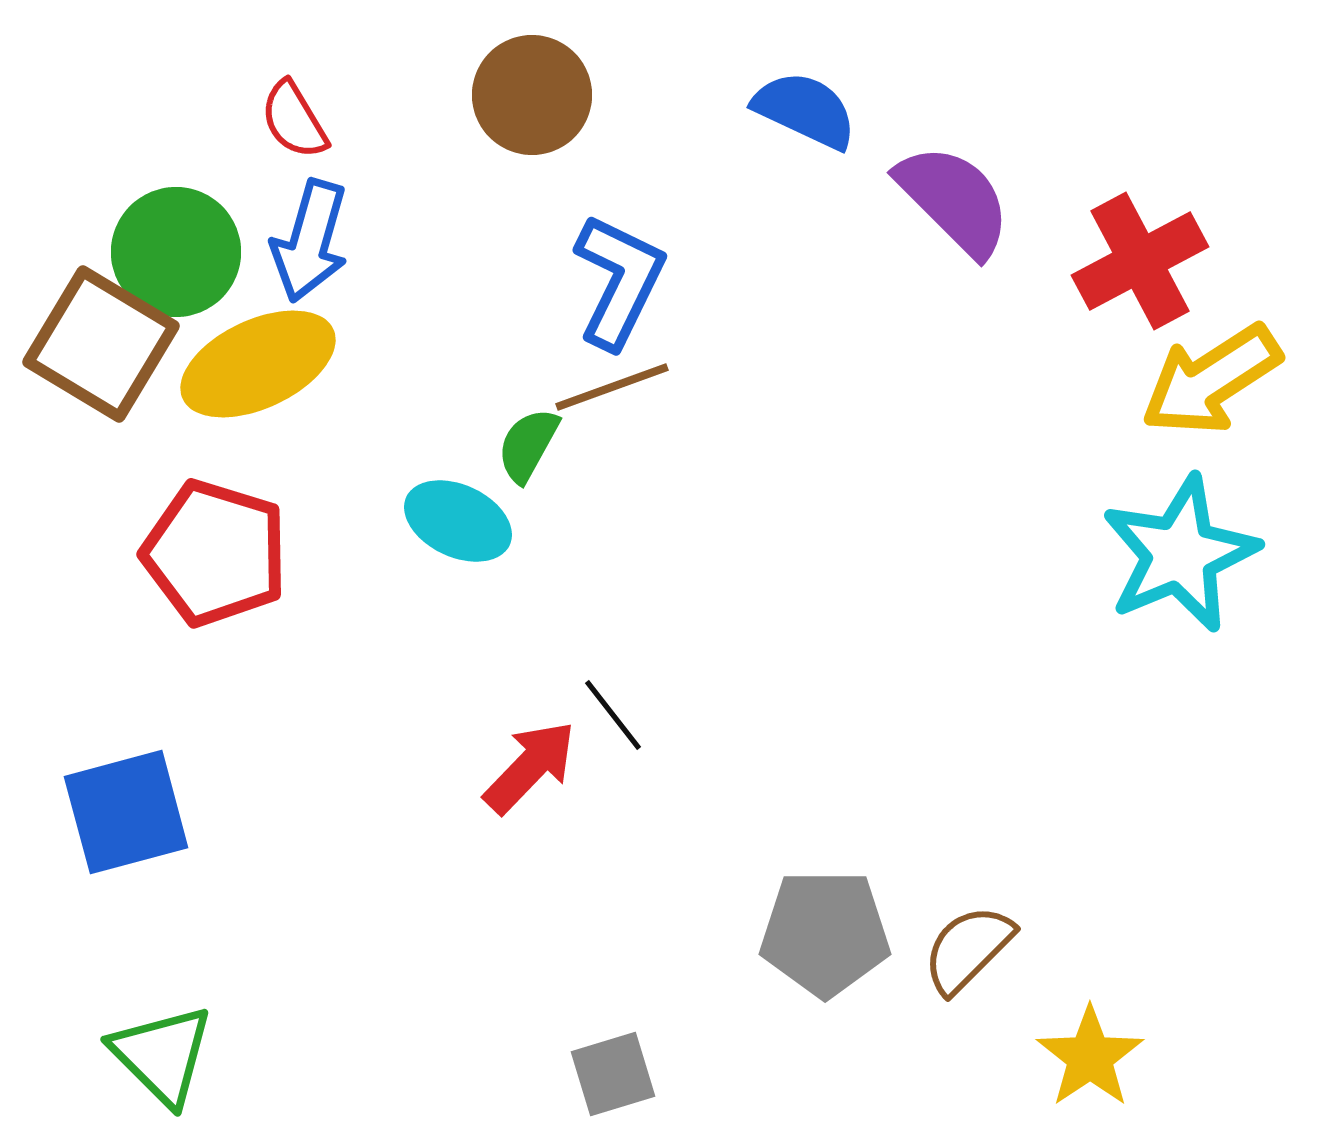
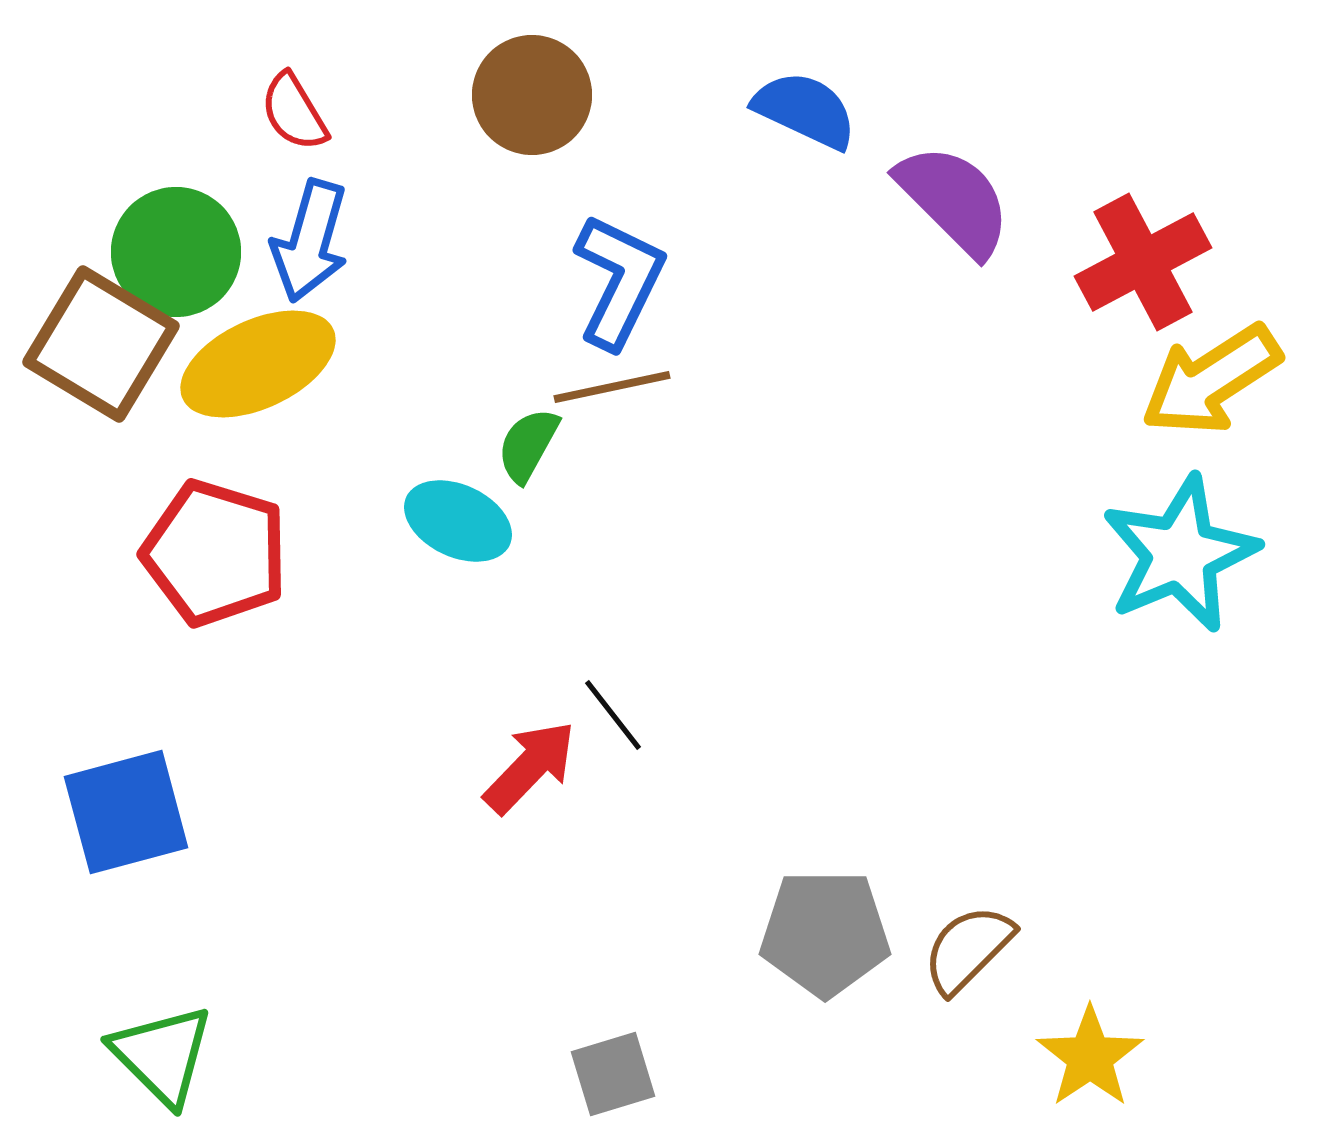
red semicircle: moved 8 px up
red cross: moved 3 px right, 1 px down
brown line: rotated 8 degrees clockwise
